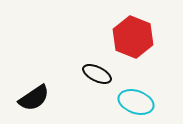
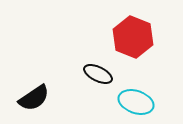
black ellipse: moved 1 px right
